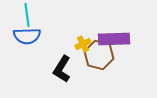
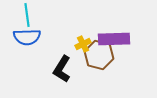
blue semicircle: moved 1 px down
